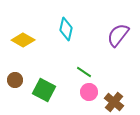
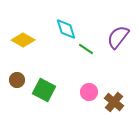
cyan diamond: rotated 30 degrees counterclockwise
purple semicircle: moved 2 px down
green line: moved 2 px right, 23 px up
brown circle: moved 2 px right
